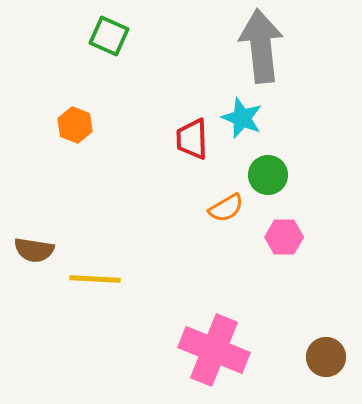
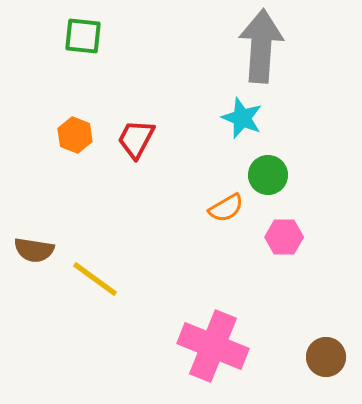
green square: moved 26 px left; rotated 18 degrees counterclockwise
gray arrow: rotated 10 degrees clockwise
orange hexagon: moved 10 px down
red trapezoid: moved 56 px left; rotated 30 degrees clockwise
yellow line: rotated 33 degrees clockwise
pink cross: moved 1 px left, 4 px up
